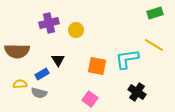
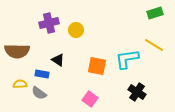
black triangle: rotated 24 degrees counterclockwise
blue rectangle: rotated 40 degrees clockwise
gray semicircle: rotated 21 degrees clockwise
